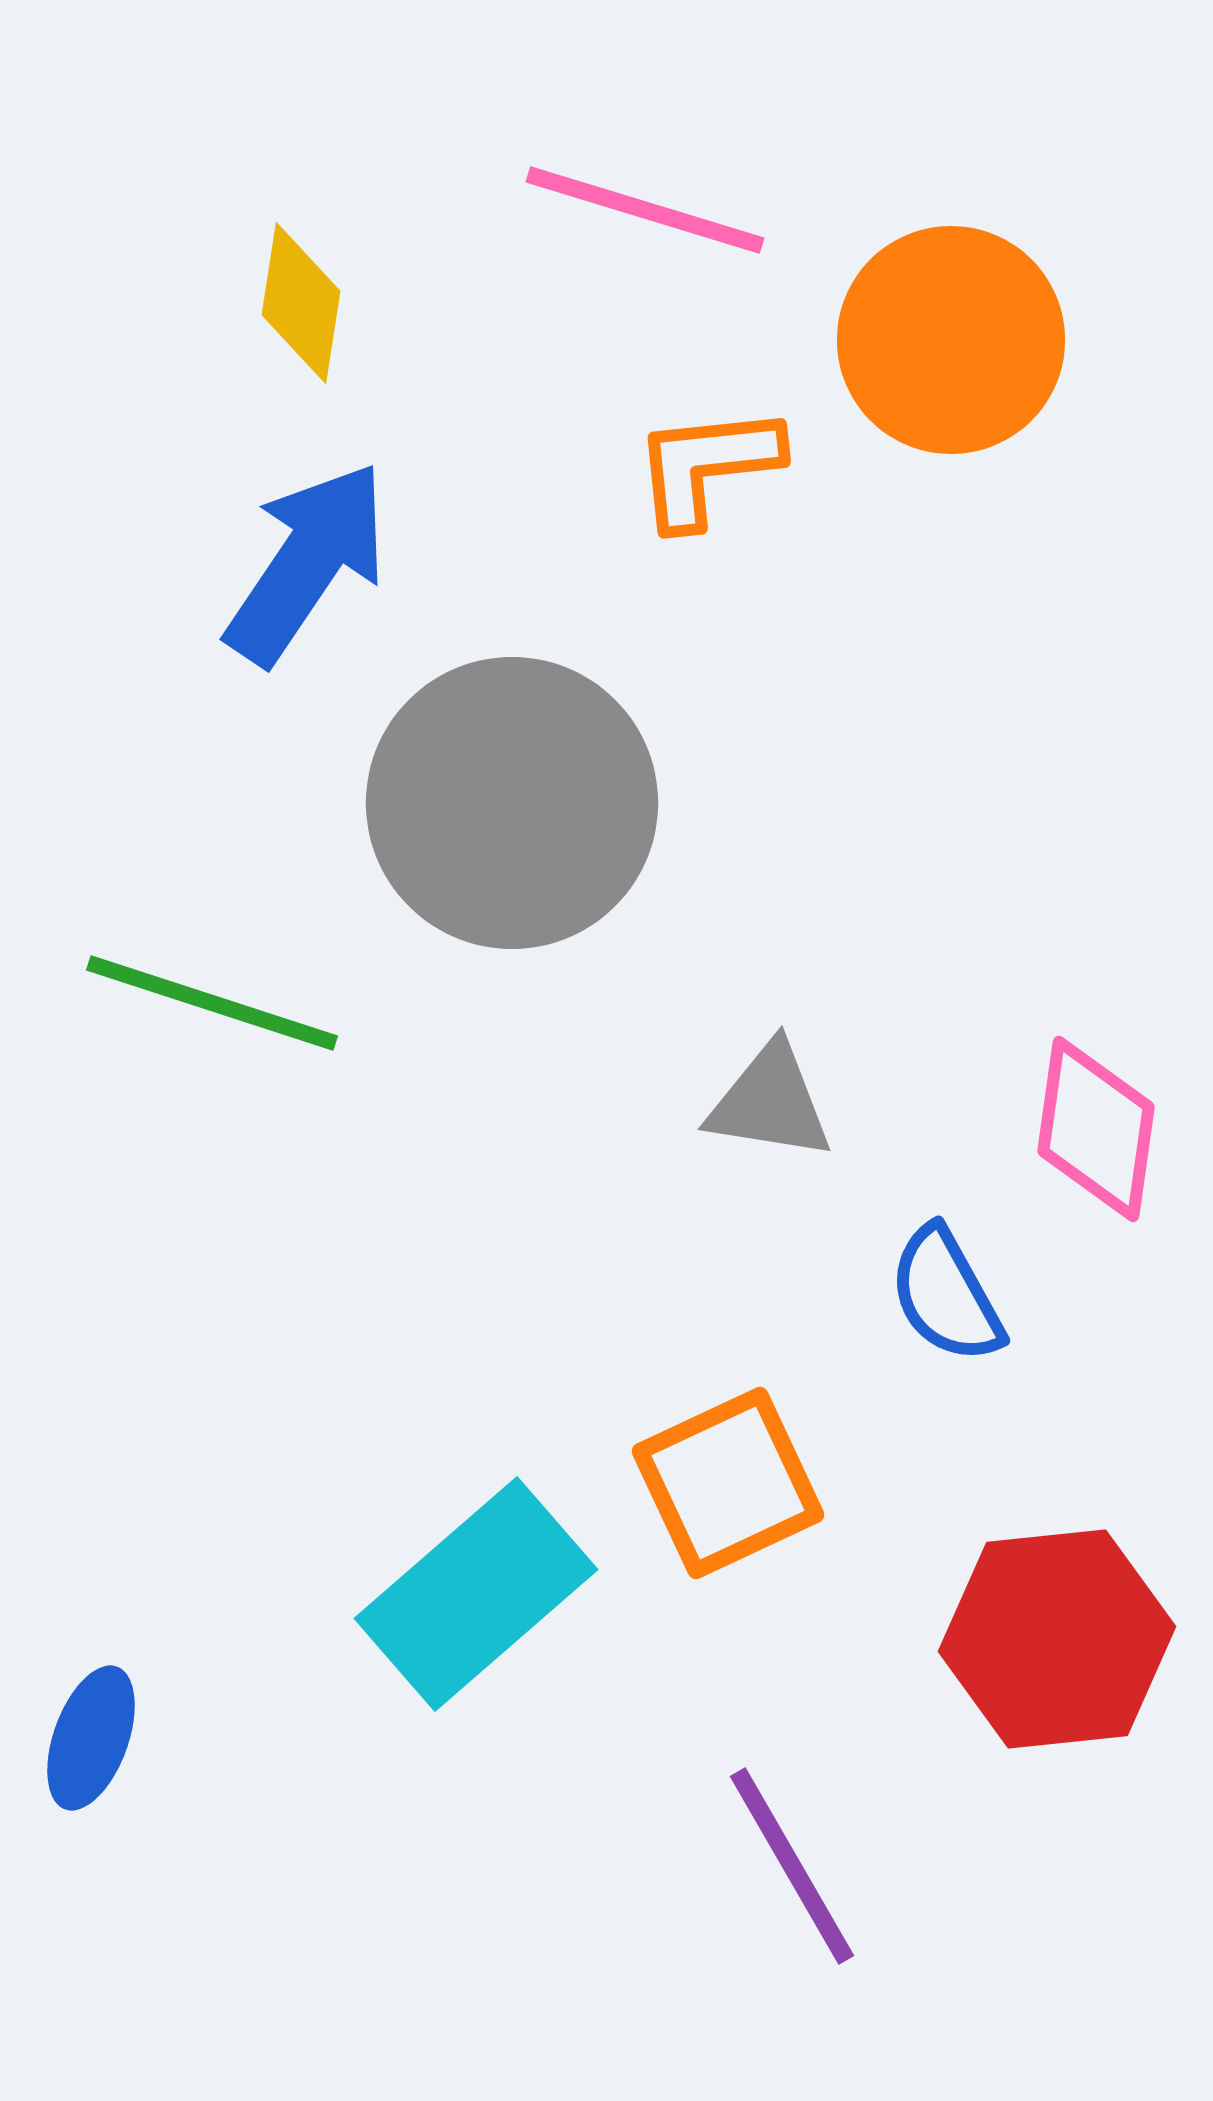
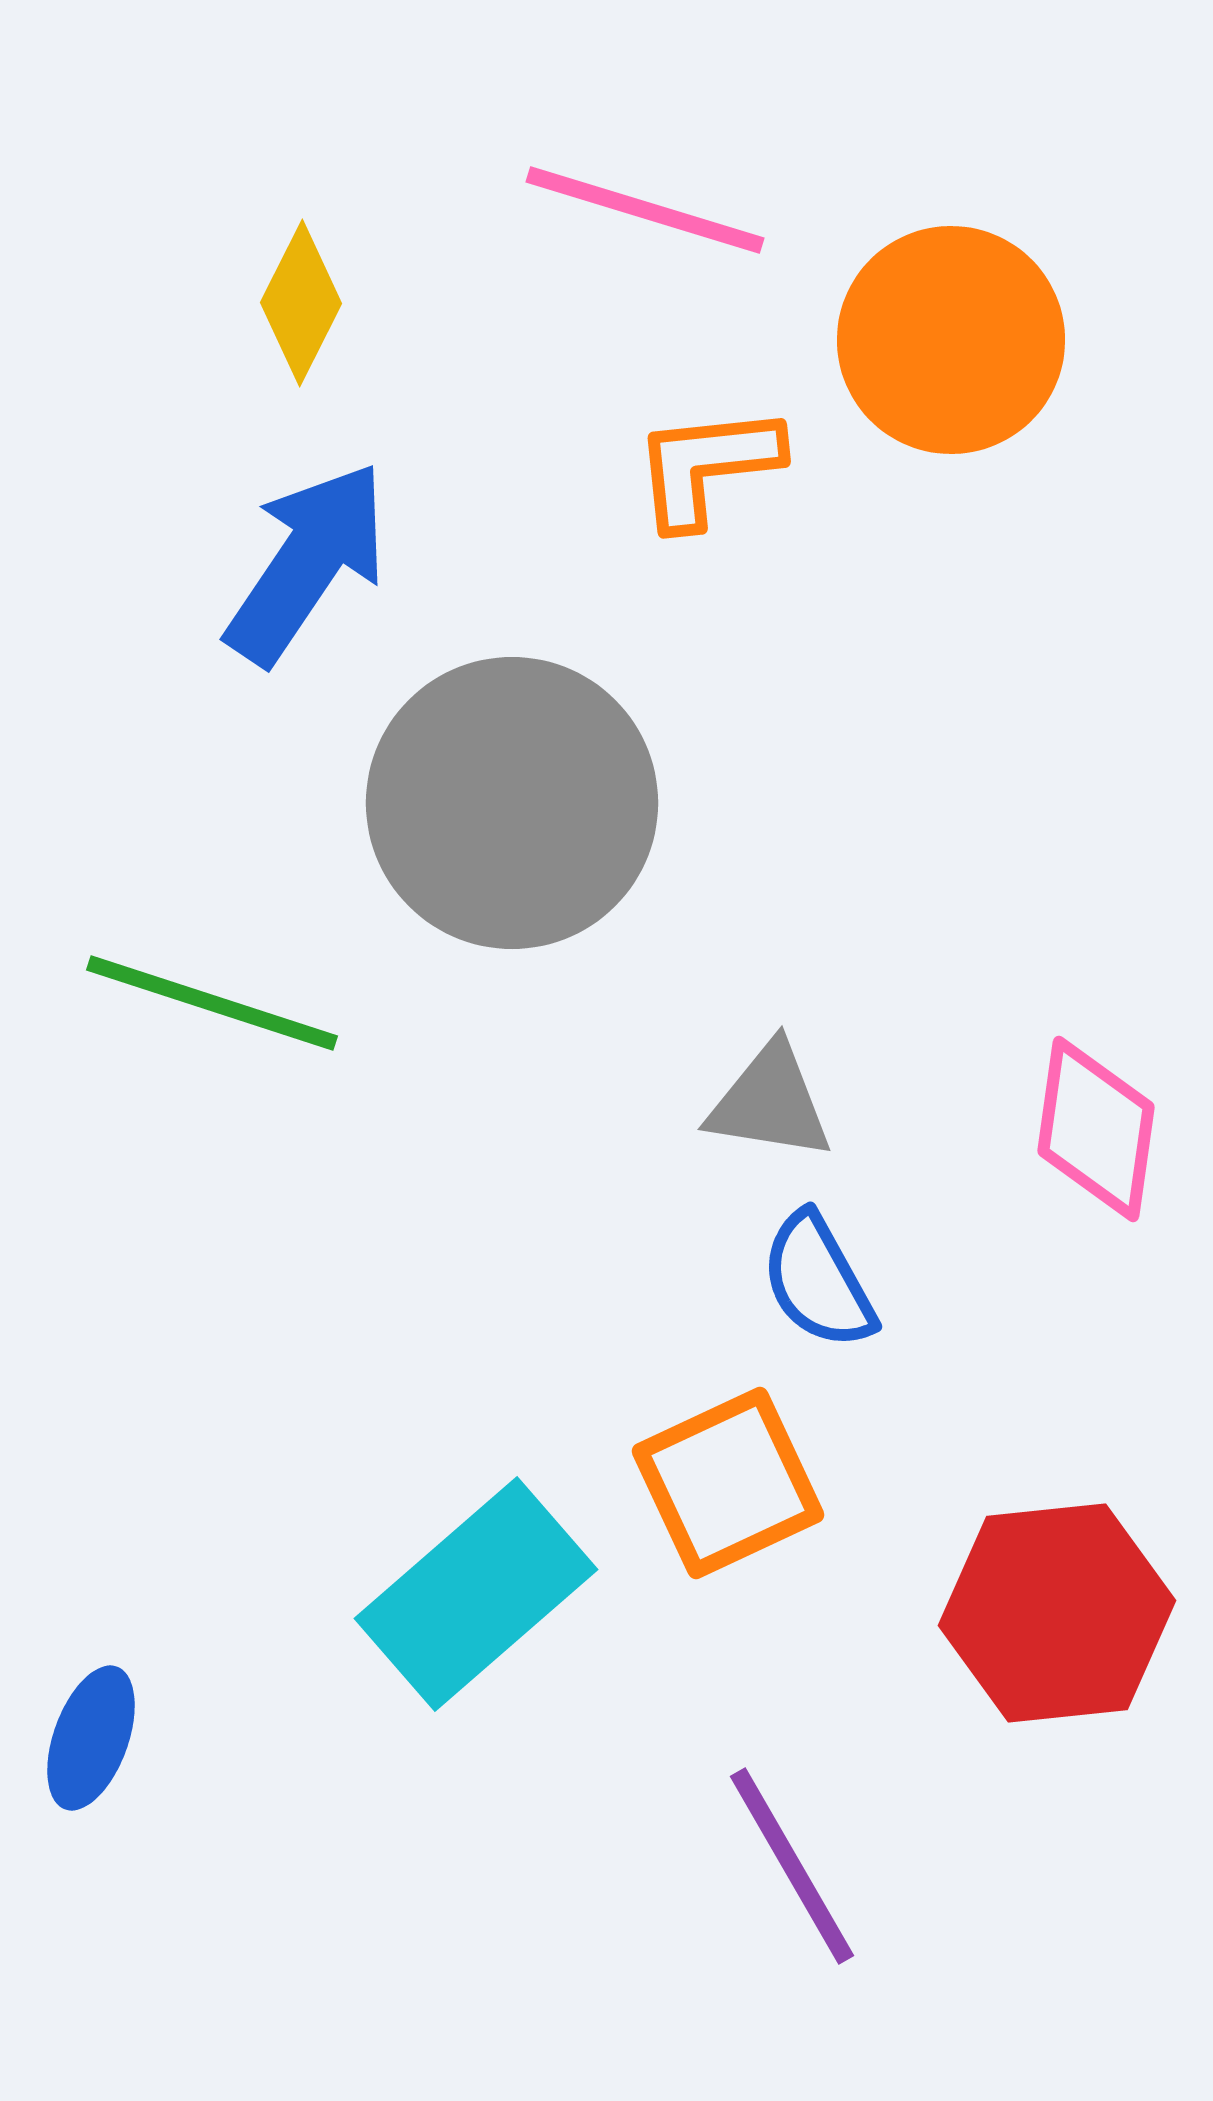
yellow diamond: rotated 18 degrees clockwise
blue semicircle: moved 128 px left, 14 px up
red hexagon: moved 26 px up
